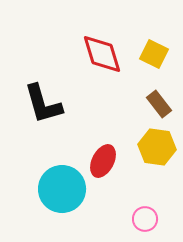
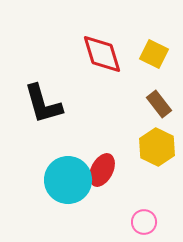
yellow hexagon: rotated 18 degrees clockwise
red ellipse: moved 1 px left, 9 px down
cyan circle: moved 6 px right, 9 px up
pink circle: moved 1 px left, 3 px down
